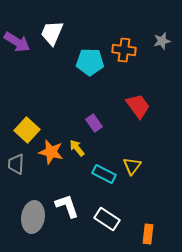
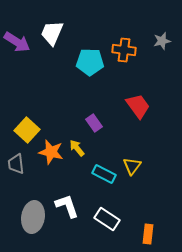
gray trapezoid: rotated 10 degrees counterclockwise
